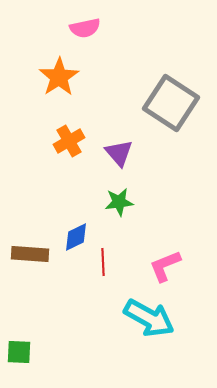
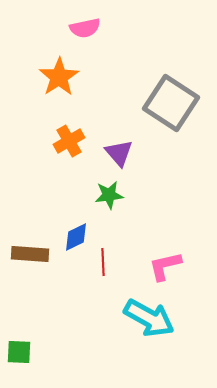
green star: moved 10 px left, 7 px up
pink L-shape: rotated 9 degrees clockwise
